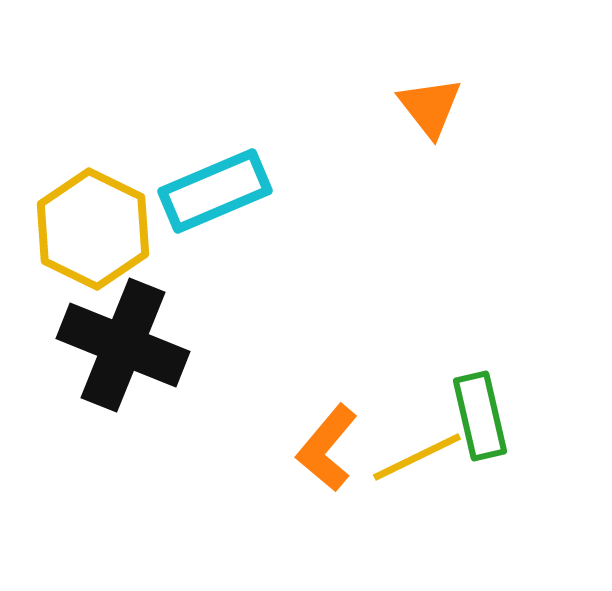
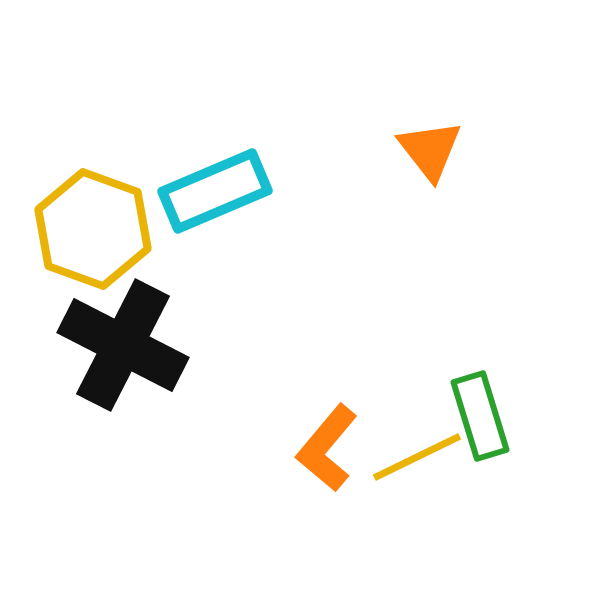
orange triangle: moved 43 px down
yellow hexagon: rotated 6 degrees counterclockwise
black cross: rotated 5 degrees clockwise
green rectangle: rotated 4 degrees counterclockwise
